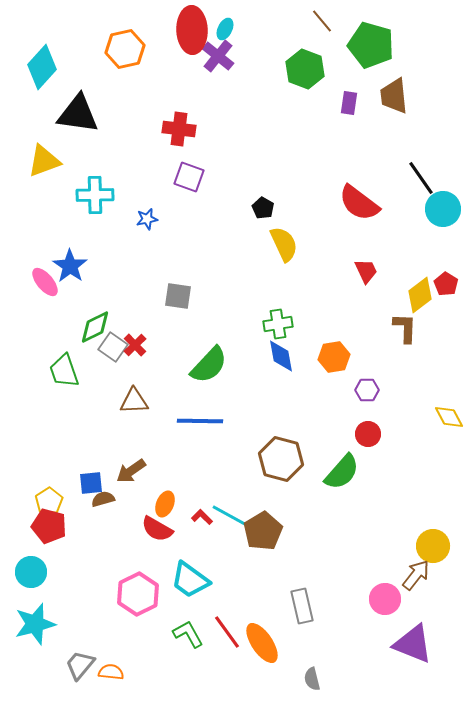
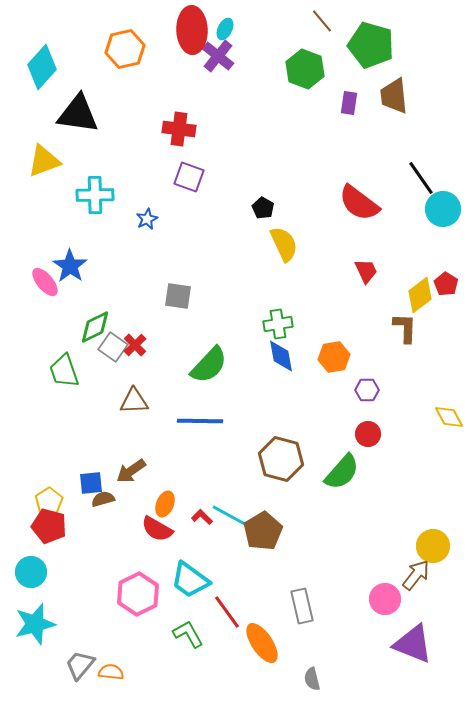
blue star at (147, 219): rotated 15 degrees counterclockwise
red line at (227, 632): moved 20 px up
